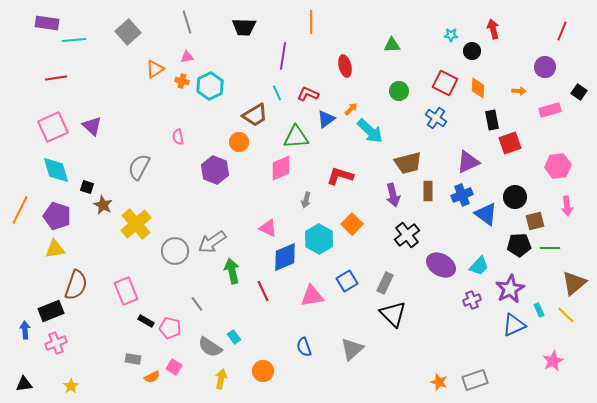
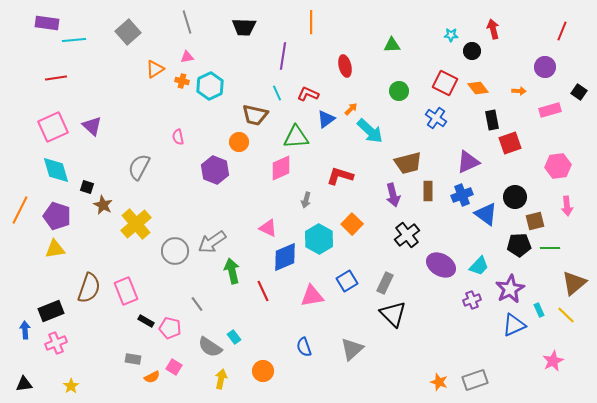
orange diamond at (478, 88): rotated 40 degrees counterclockwise
brown trapezoid at (255, 115): rotated 44 degrees clockwise
brown semicircle at (76, 285): moved 13 px right, 3 px down
